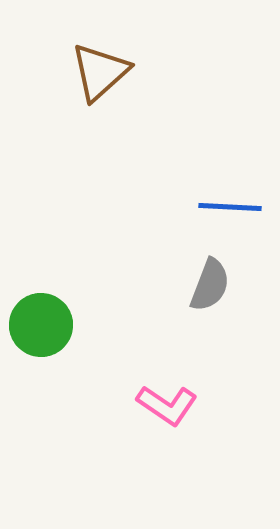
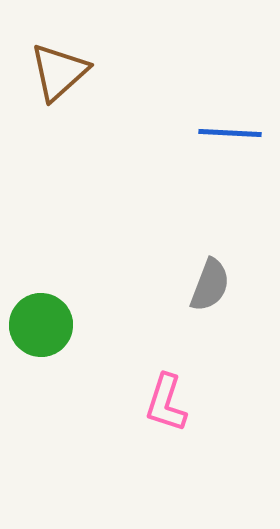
brown triangle: moved 41 px left
blue line: moved 74 px up
pink L-shape: moved 1 px left, 2 px up; rotated 74 degrees clockwise
